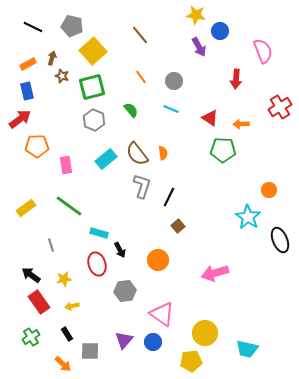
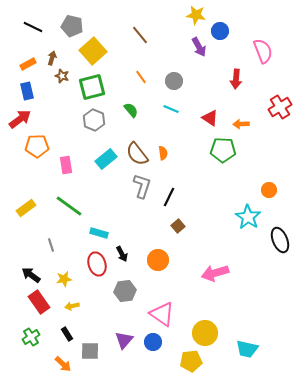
black arrow at (120, 250): moved 2 px right, 4 px down
